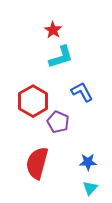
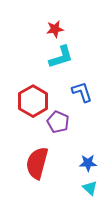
red star: moved 2 px right, 1 px up; rotated 30 degrees clockwise
blue L-shape: rotated 10 degrees clockwise
blue star: moved 1 px down
cyan triangle: rotated 28 degrees counterclockwise
